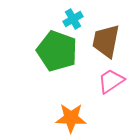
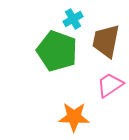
pink trapezoid: moved 1 px left, 4 px down
orange star: moved 3 px right, 1 px up
